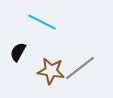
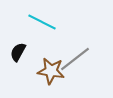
gray line: moved 5 px left, 9 px up
